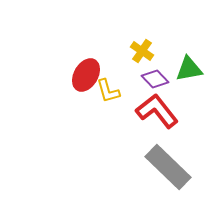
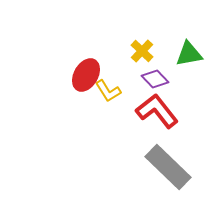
yellow cross: rotated 10 degrees clockwise
green triangle: moved 15 px up
yellow L-shape: rotated 16 degrees counterclockwise
